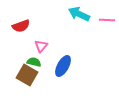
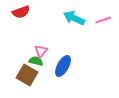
cyan arrow: moved 5 px left, 4 px down
pink line: moved 4 px left; rotated 21 degrees counterclockwise
red semicircle: moved 14 px up
pink triangle: moved 5 px down
green semicircle: moved 2 px right, 1 px up
